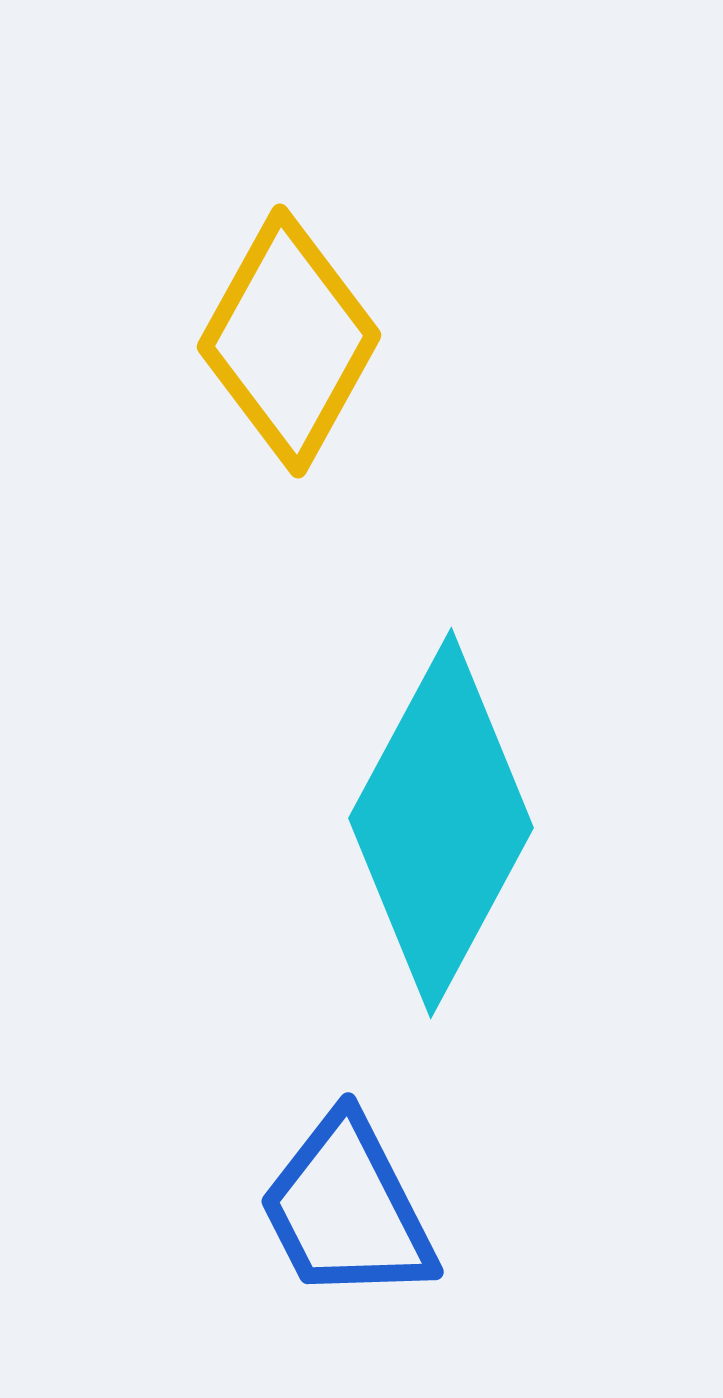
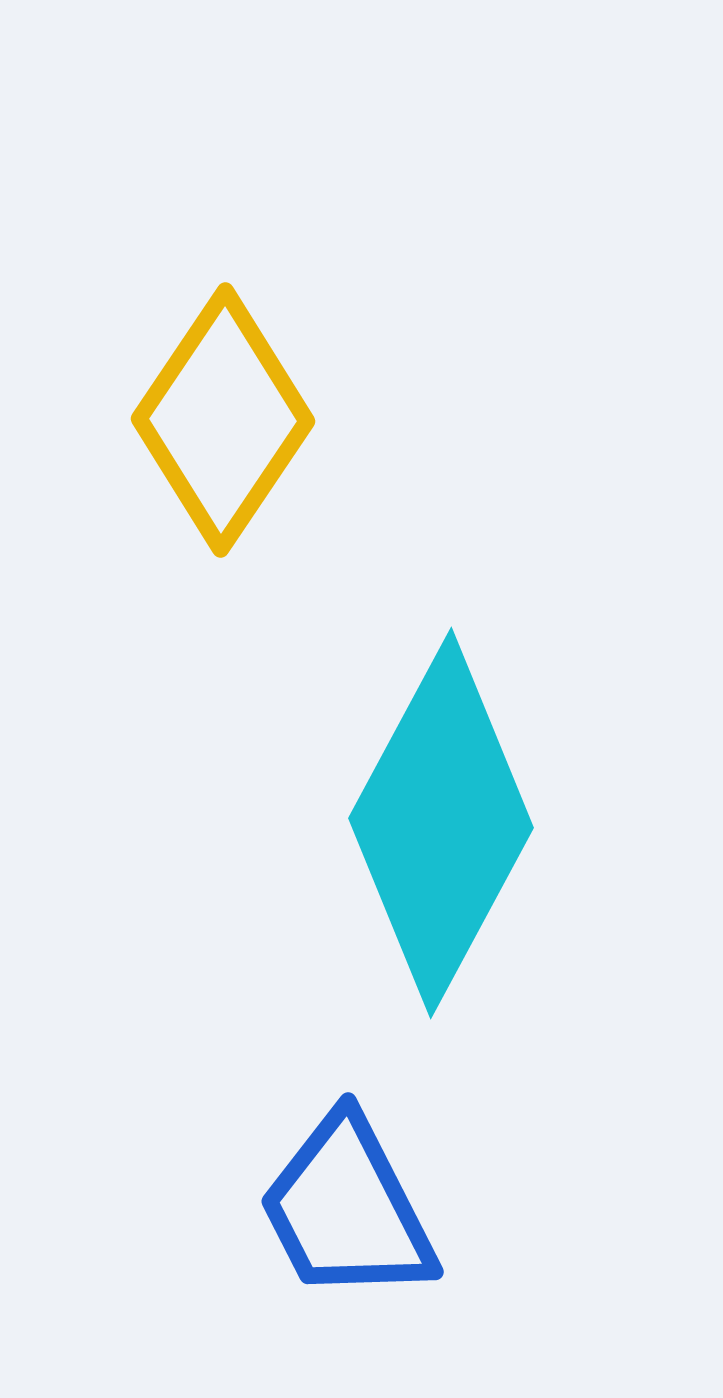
yellow diamond: moved 66 px left, 79 px down; rotated 5 degrees clockwise
